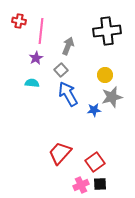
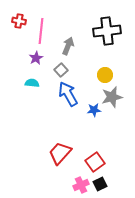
black square: rotated 24 degrees counterclockwise
